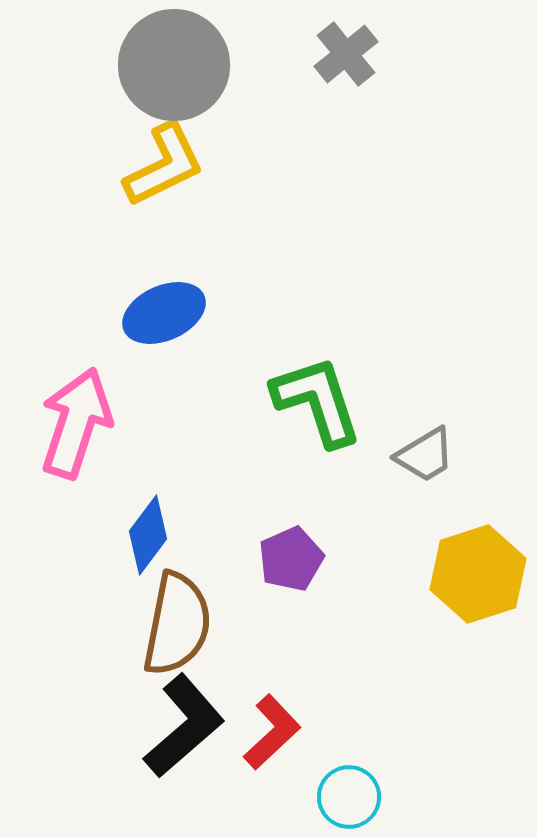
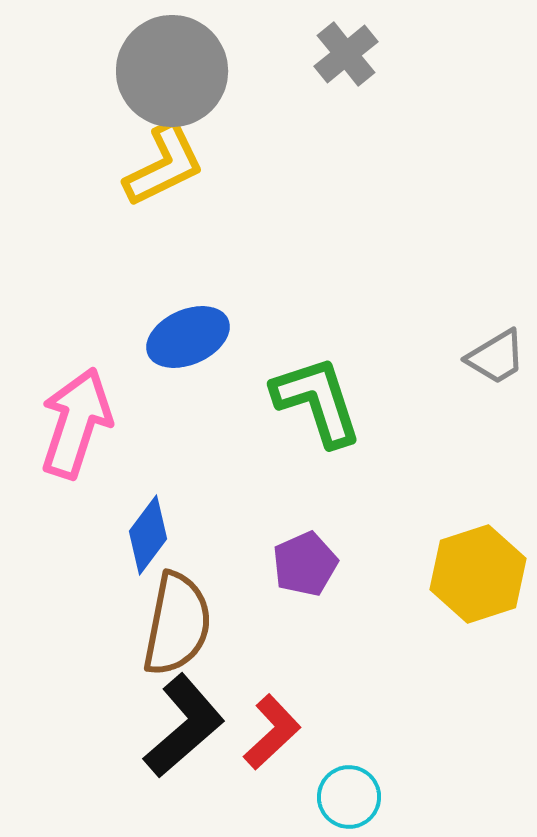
gray circle: moved 2 px left, 6 px down
blue ellipse: moved 24 px right, 24 px down
gray trapezoid: moved 71 px right, 98 px up
purple pentagon: moved 14 px right, 5 px down
